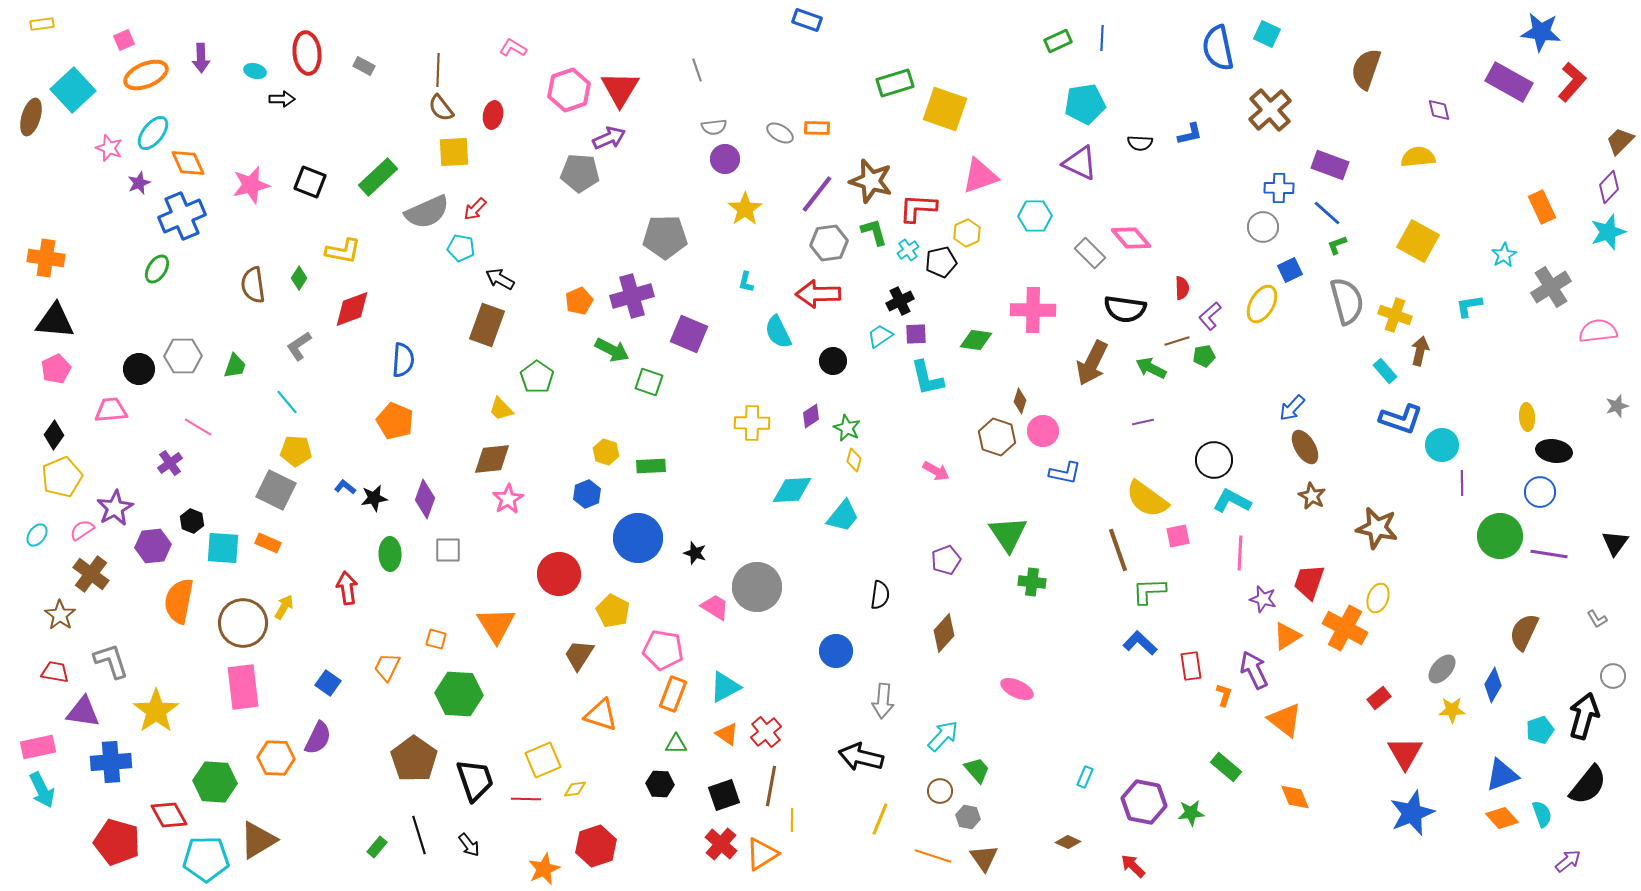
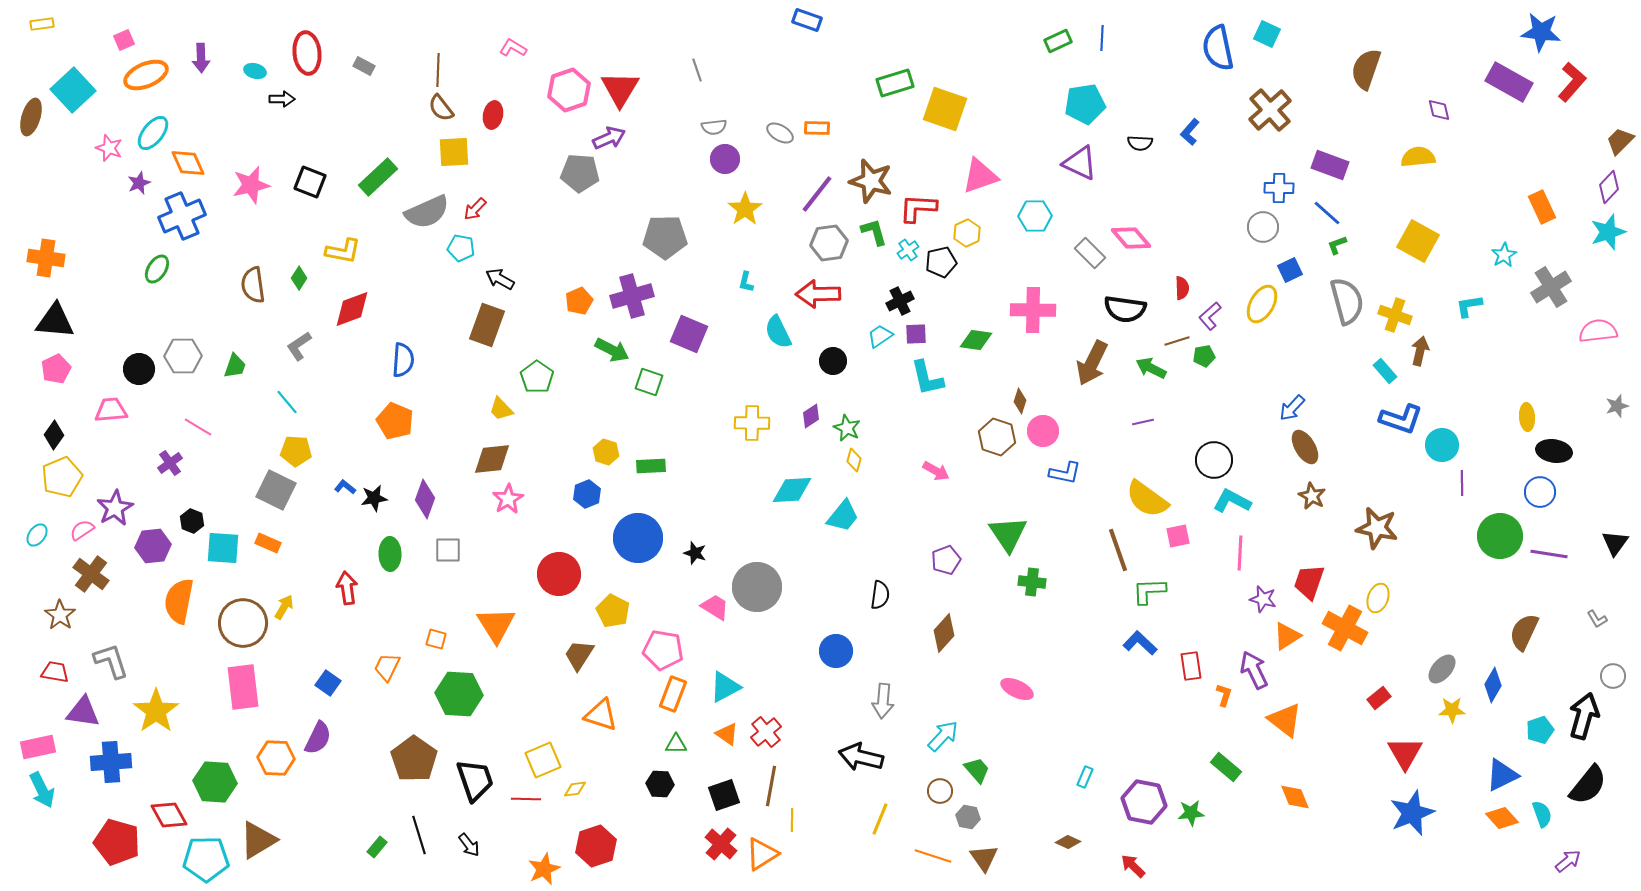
blue L-shape at (1190, 134): moved 2 px up; rotated 144 degrees clockwise
blue triangle at (1502, 775): rotated 6 degrees counterclockwise
